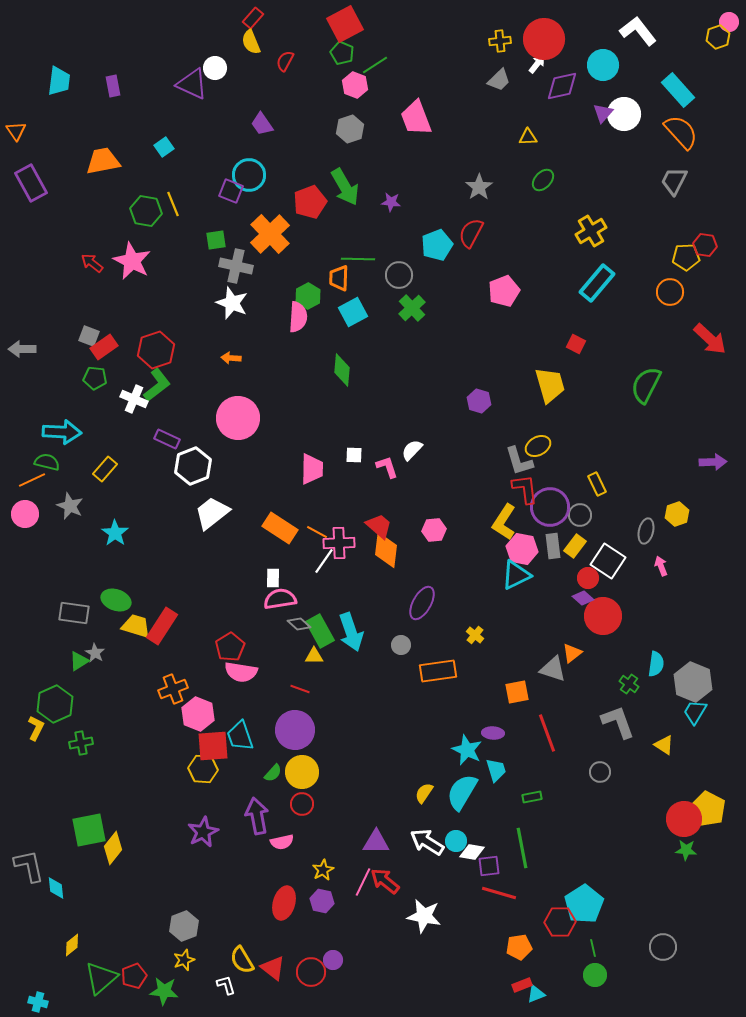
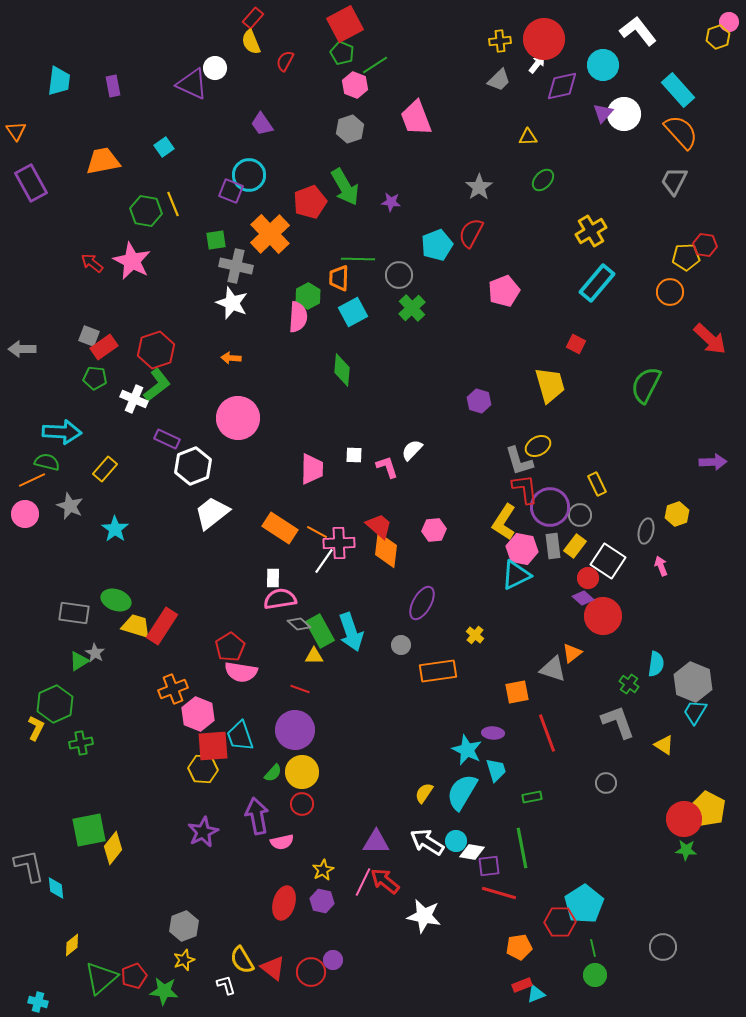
cyan star at (115, 533): moved 4 px up
gray circle at (600, 772): moved 6 px right, 11 px down
